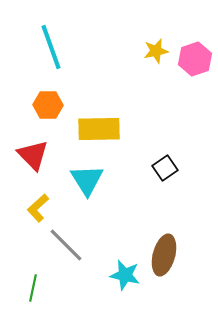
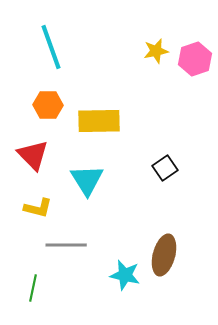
yellow rectangle: moved 8 px up
yellow L-shape: rotated 124 degrees counterclockwise
gray line: rotated 45 degrees counterclockwise
